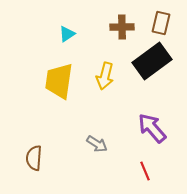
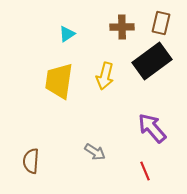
gray arrow: moved 2 px left, 8 px down
brown semicircle: moved 3 px left, 3 px down
